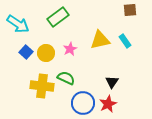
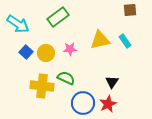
pink star: rotated 24 degrees clockwise
